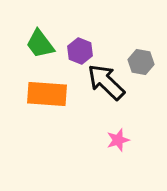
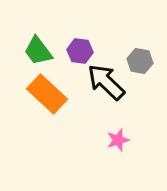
green trapezoid: moved 2 px left, 7 px down
purple hexagon: rotated 15 degrees counterclockwise
gray hexagon: moved 1 px left, 1 px up
orange rectangle: rotated 39 degrees clockwise
